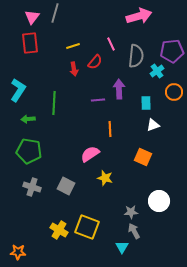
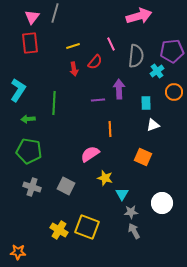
white circle: moved 3 px right, 2 px down
cyan triangle: moved 53 px up
